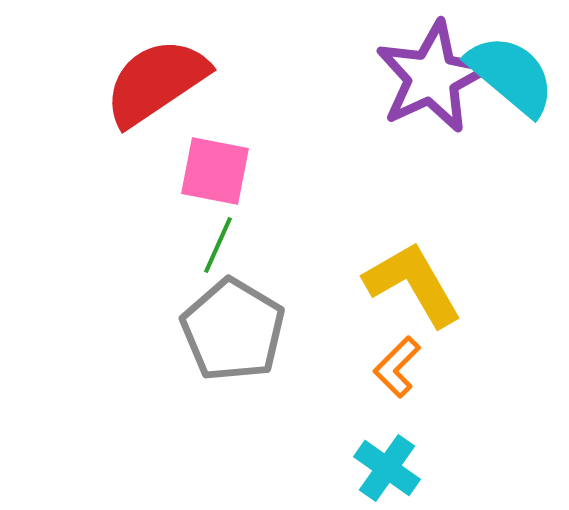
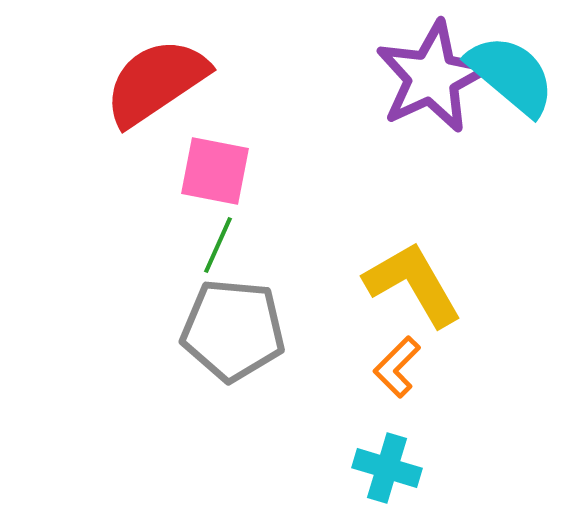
gray pentagon: rotated 26 degrees counterclockwise
cyan cross: rotated 18 degrees counterclockwise
